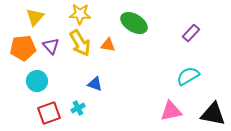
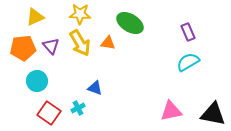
yellow triangle: rotated 24 degrees clockwise
green ellipse: moved 4 px left
purple rectangle: moved 3 px left, 1 px up; rotated 66 degrees counterclockwise
orange triangle: moved 2 px up
cyan semicircle: moved 14 px up
blue triangle: moved 4 px down
red square: rotated 35 degrees counterclockwise
